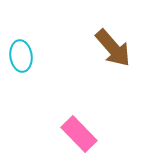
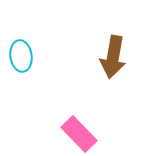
brown arrow: moved 9 px down; rotated 51 degrees clockwise
